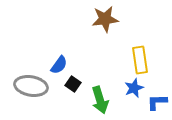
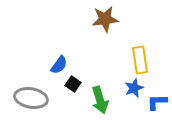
gray ellipse: moved 12 px down
